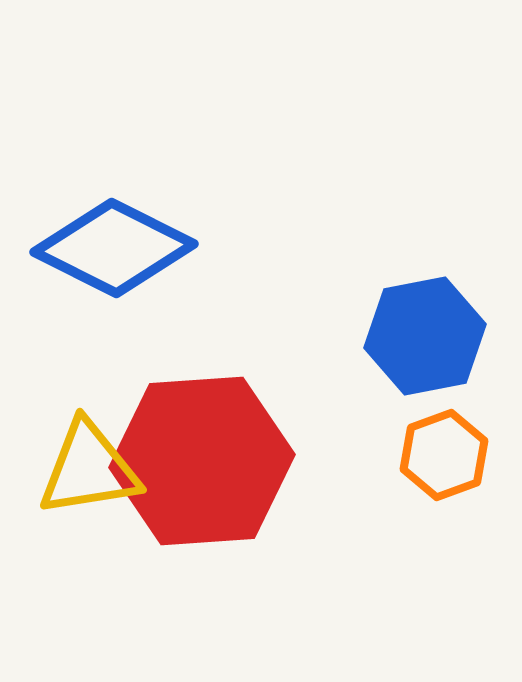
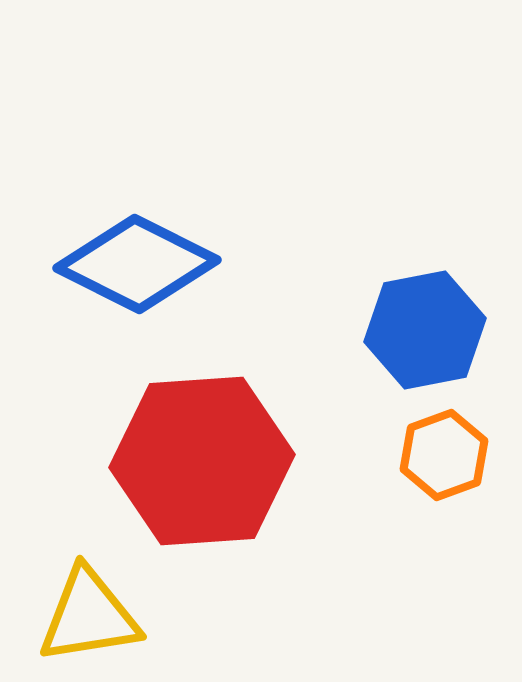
blue diamond: moved 23 px right, 16 px down
blue hexagon: moved 6 px up
yellow triangle: moved 147 px down
